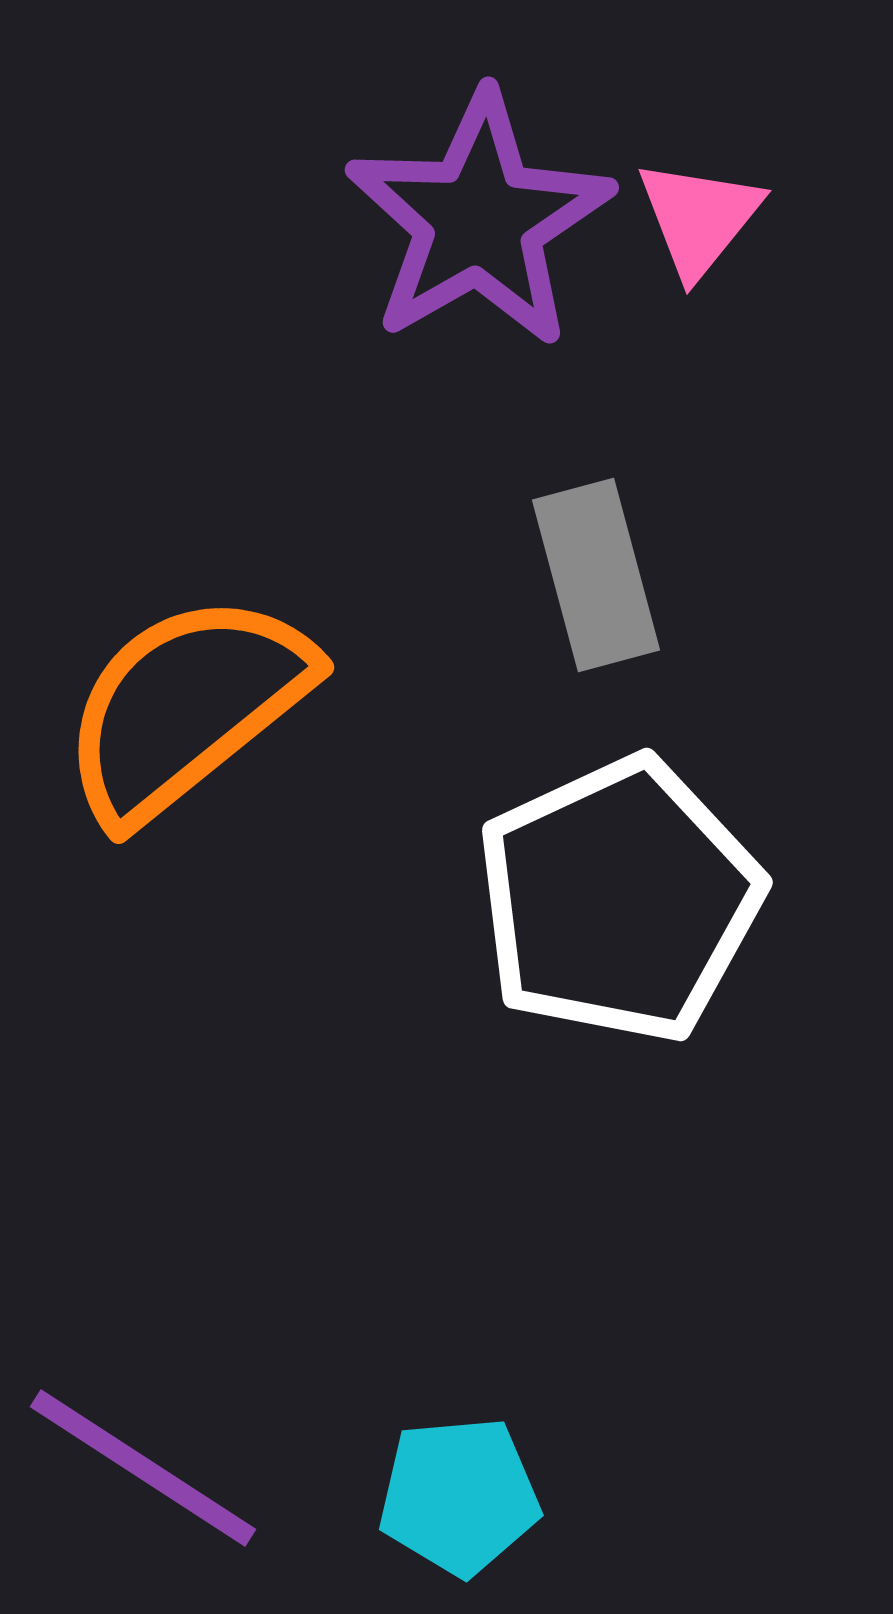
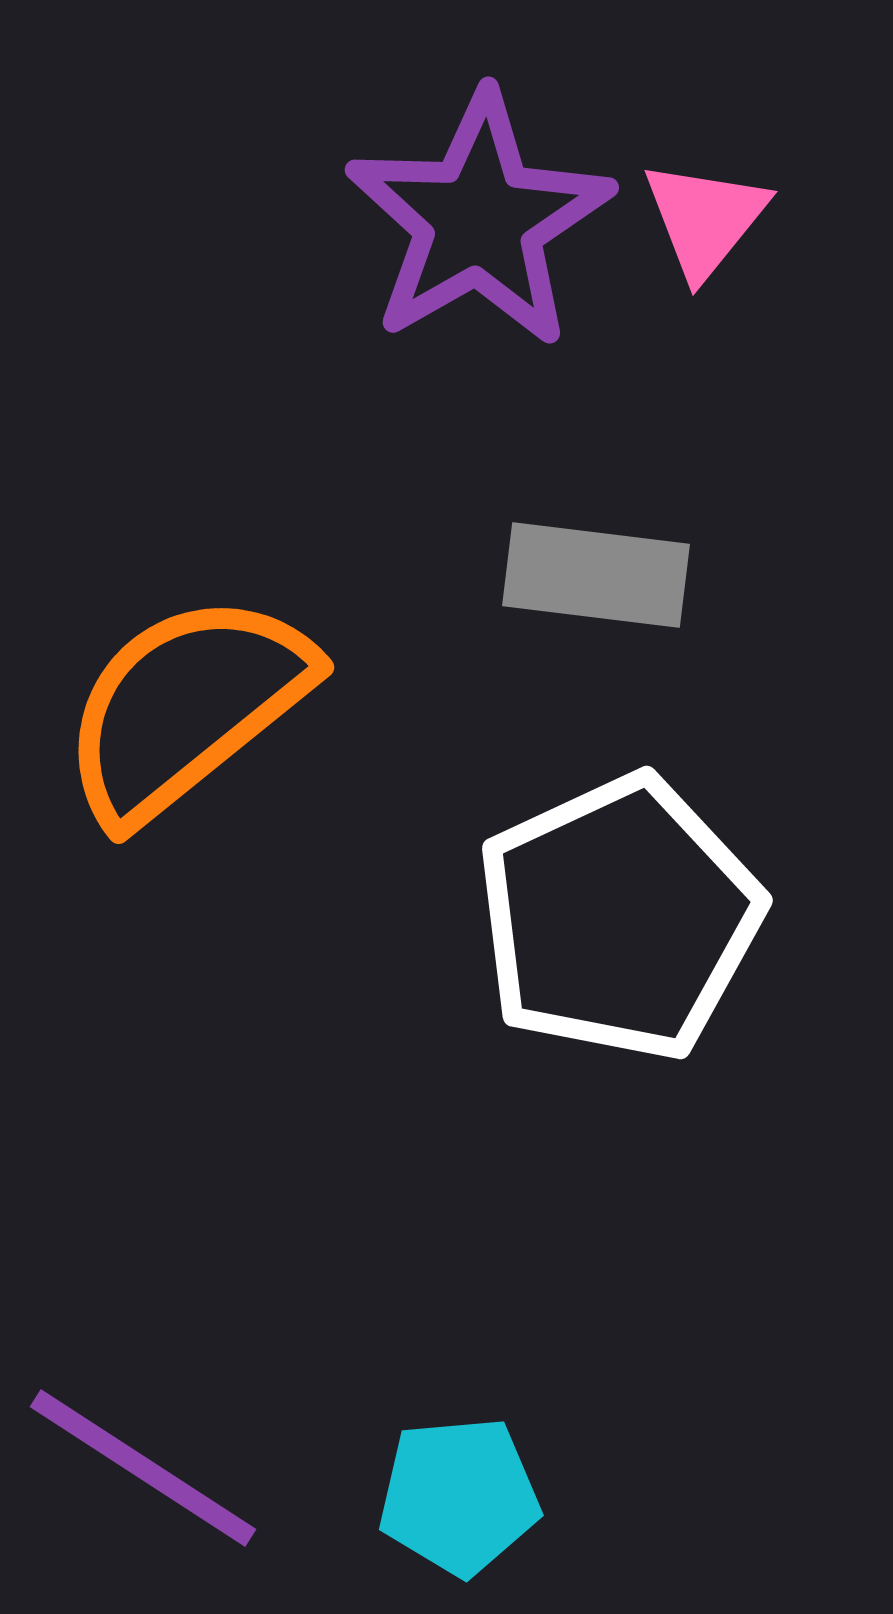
pink triangle: moved 6 px right, 1 px down
gray rectangle: rotated 68 degrees counterclockwise
white pentagon: moved 18 px down
